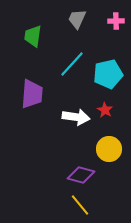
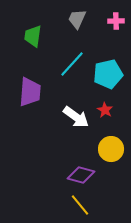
purple trapezoid: moved 2 px left, 2 px up
white arrow: rotated 28 degrees clockwise
yellow circle: moved 2 px right
